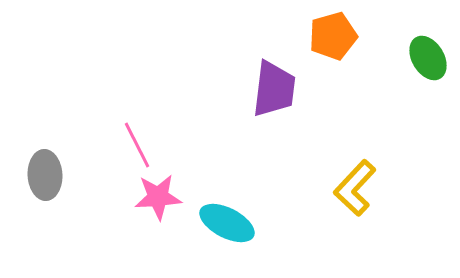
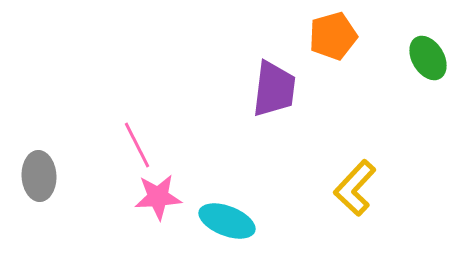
gray ellipse: moved 6 px left, 1 px down
cyan ellipse: moved 2 px up; rotated 6 degrees counterclockwise
